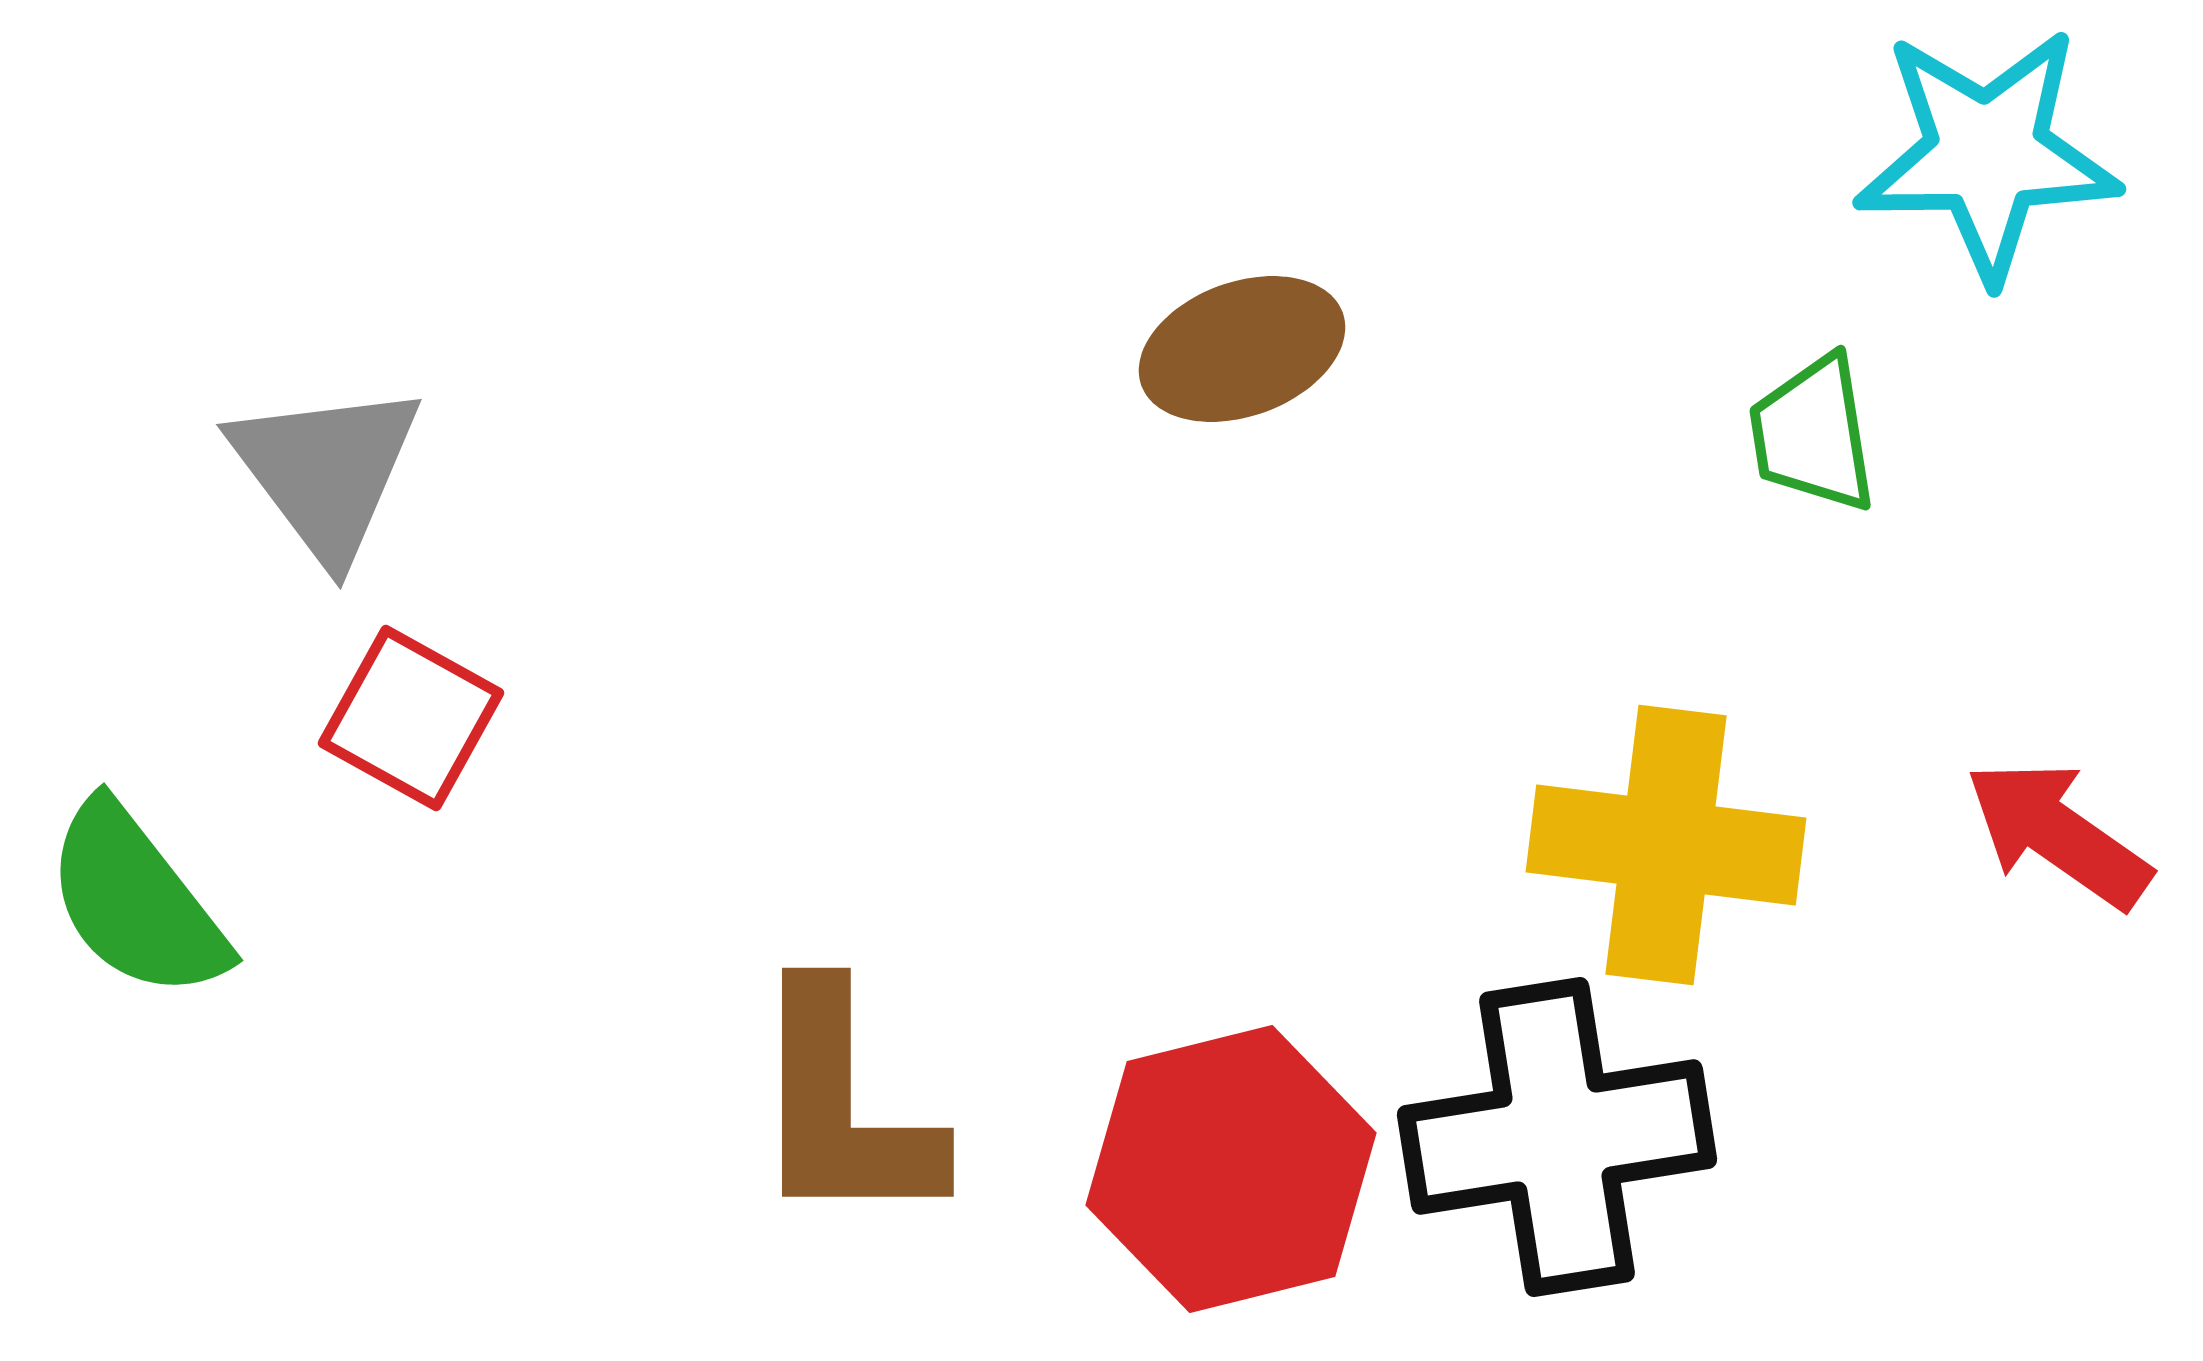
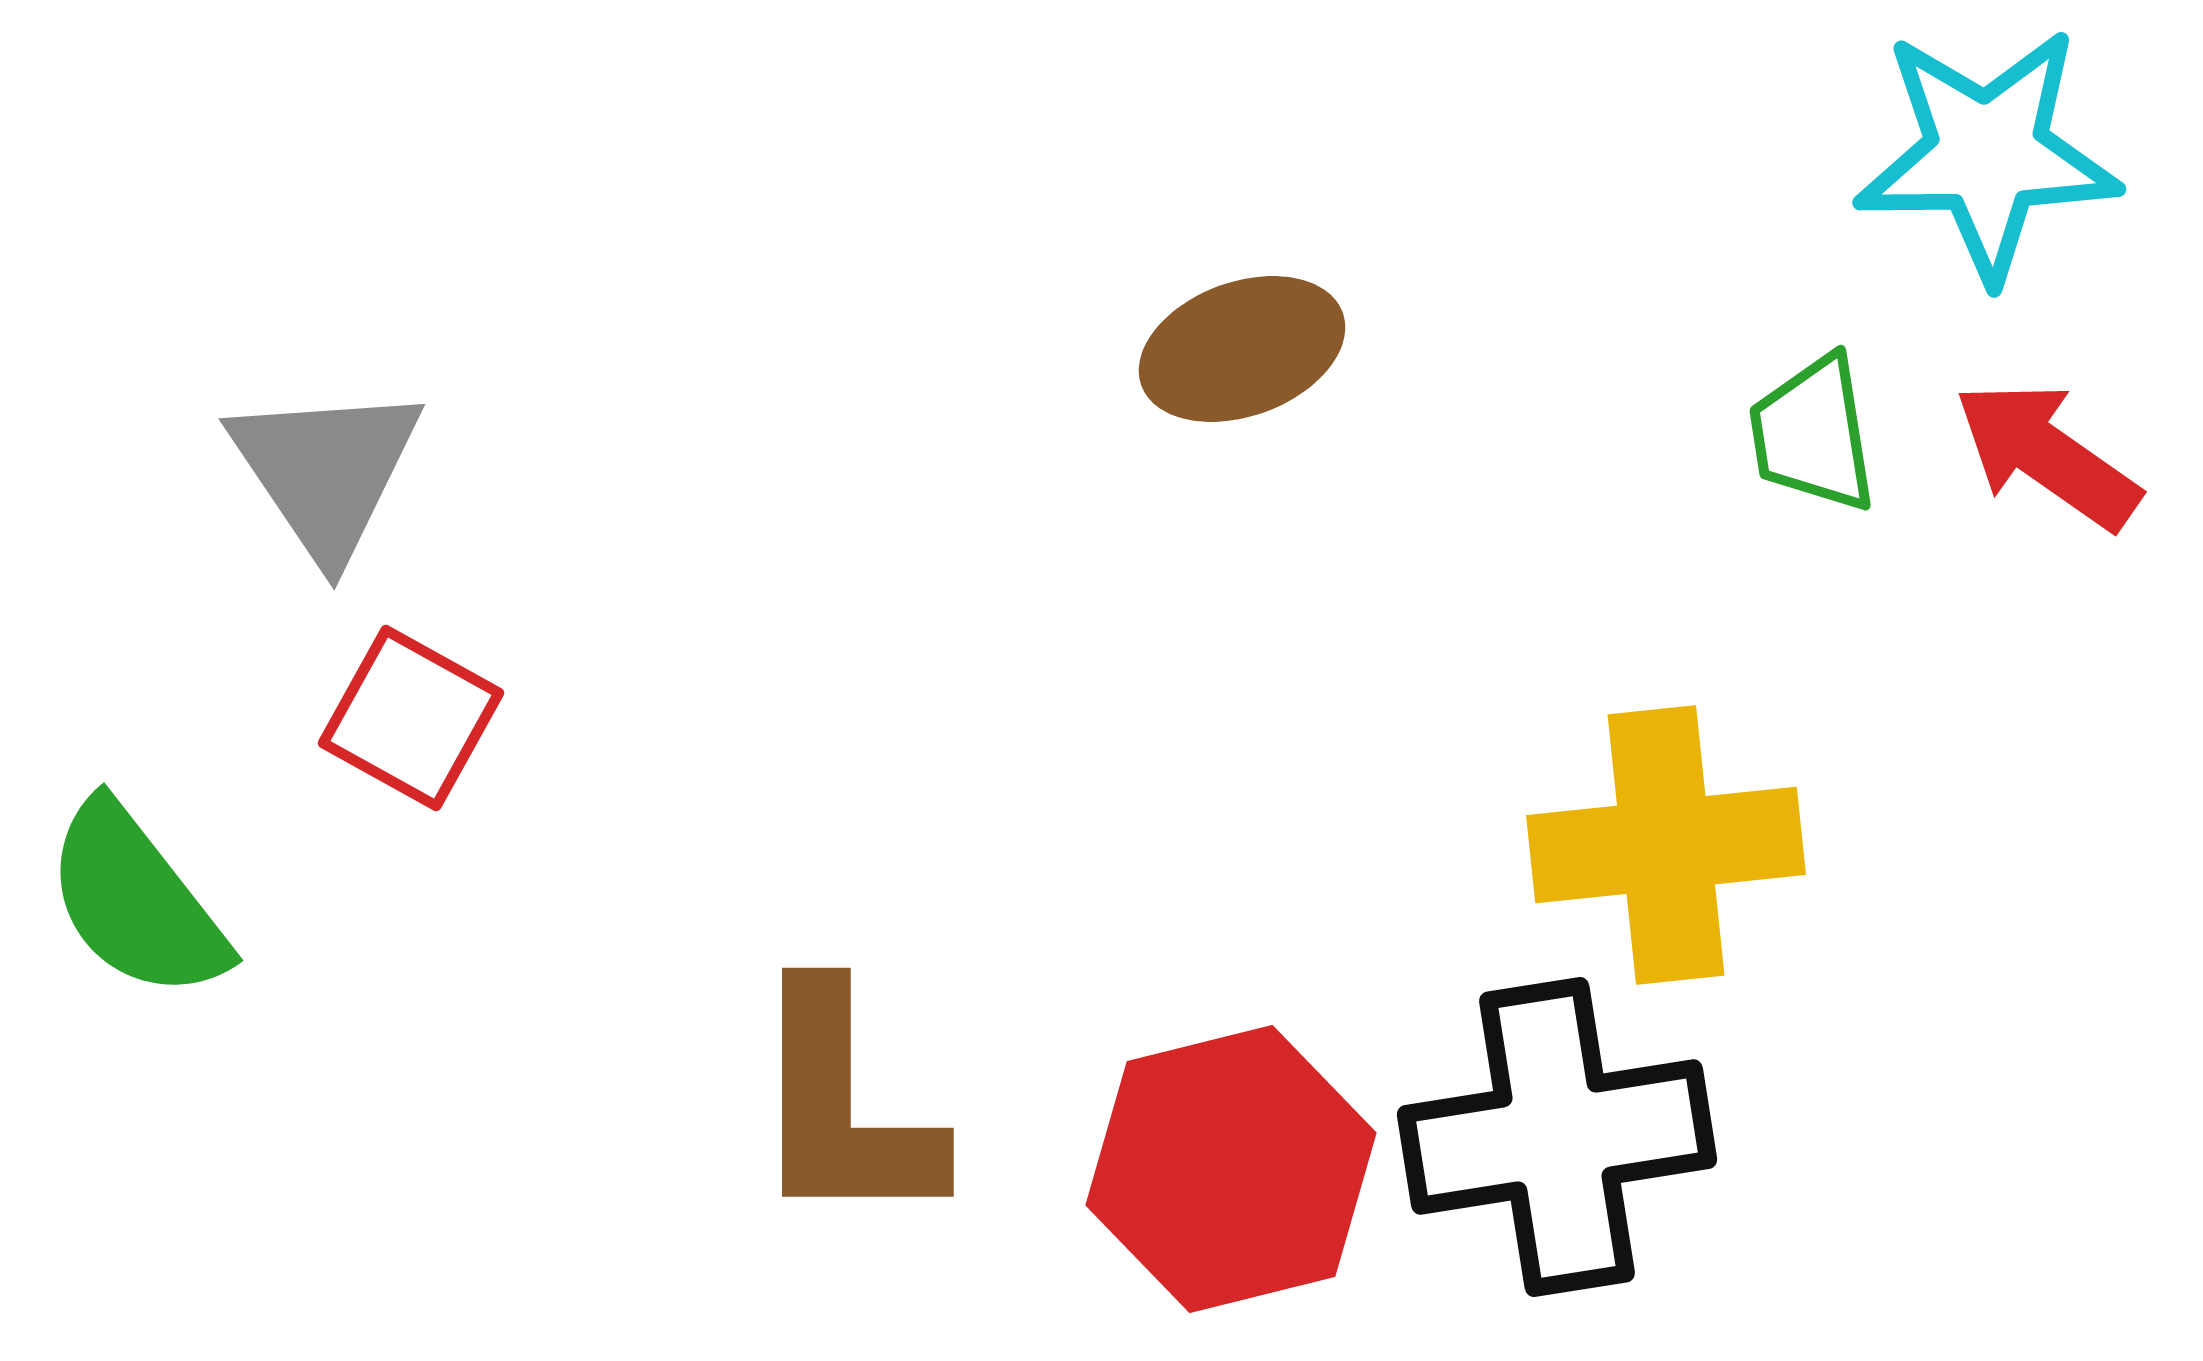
gray triangle: rotated 3 degrees clockwise
red arrow: moved 11 px left, 379 px up
yellow cross: rotated 13 degrees counterclockwise
